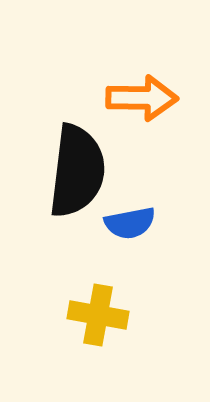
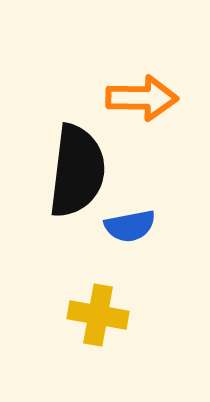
blue semicircle: moved 3 px down
